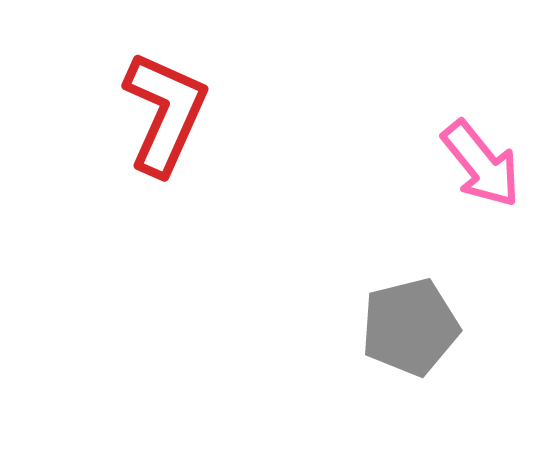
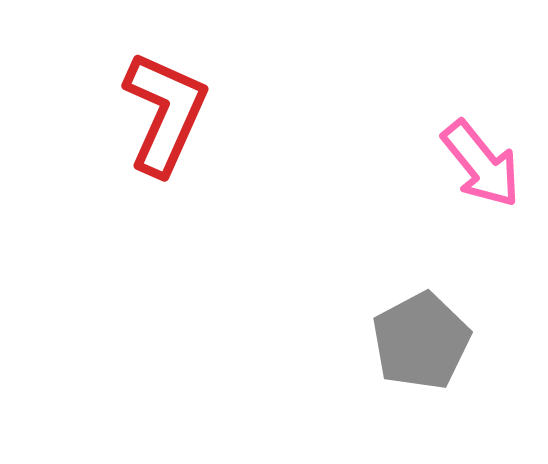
gray pentagon: moved 11 px right, 14 px down; rotated 14 degrees counterclockwise
